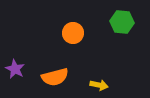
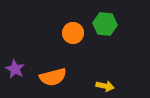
green hexagon: moved 17 px left, 2 px down
orange semicircle: moved 2 px left
yellow arrow: moved 6 px right, 1 px down
